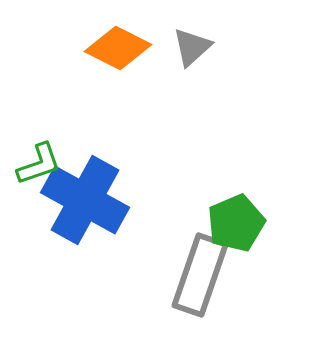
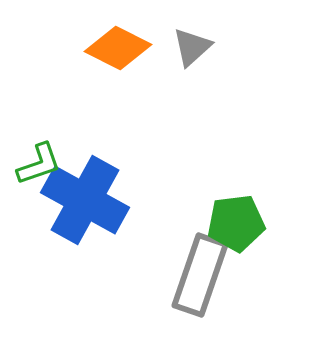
green pentagon: rotated 16 degrees clockwise
